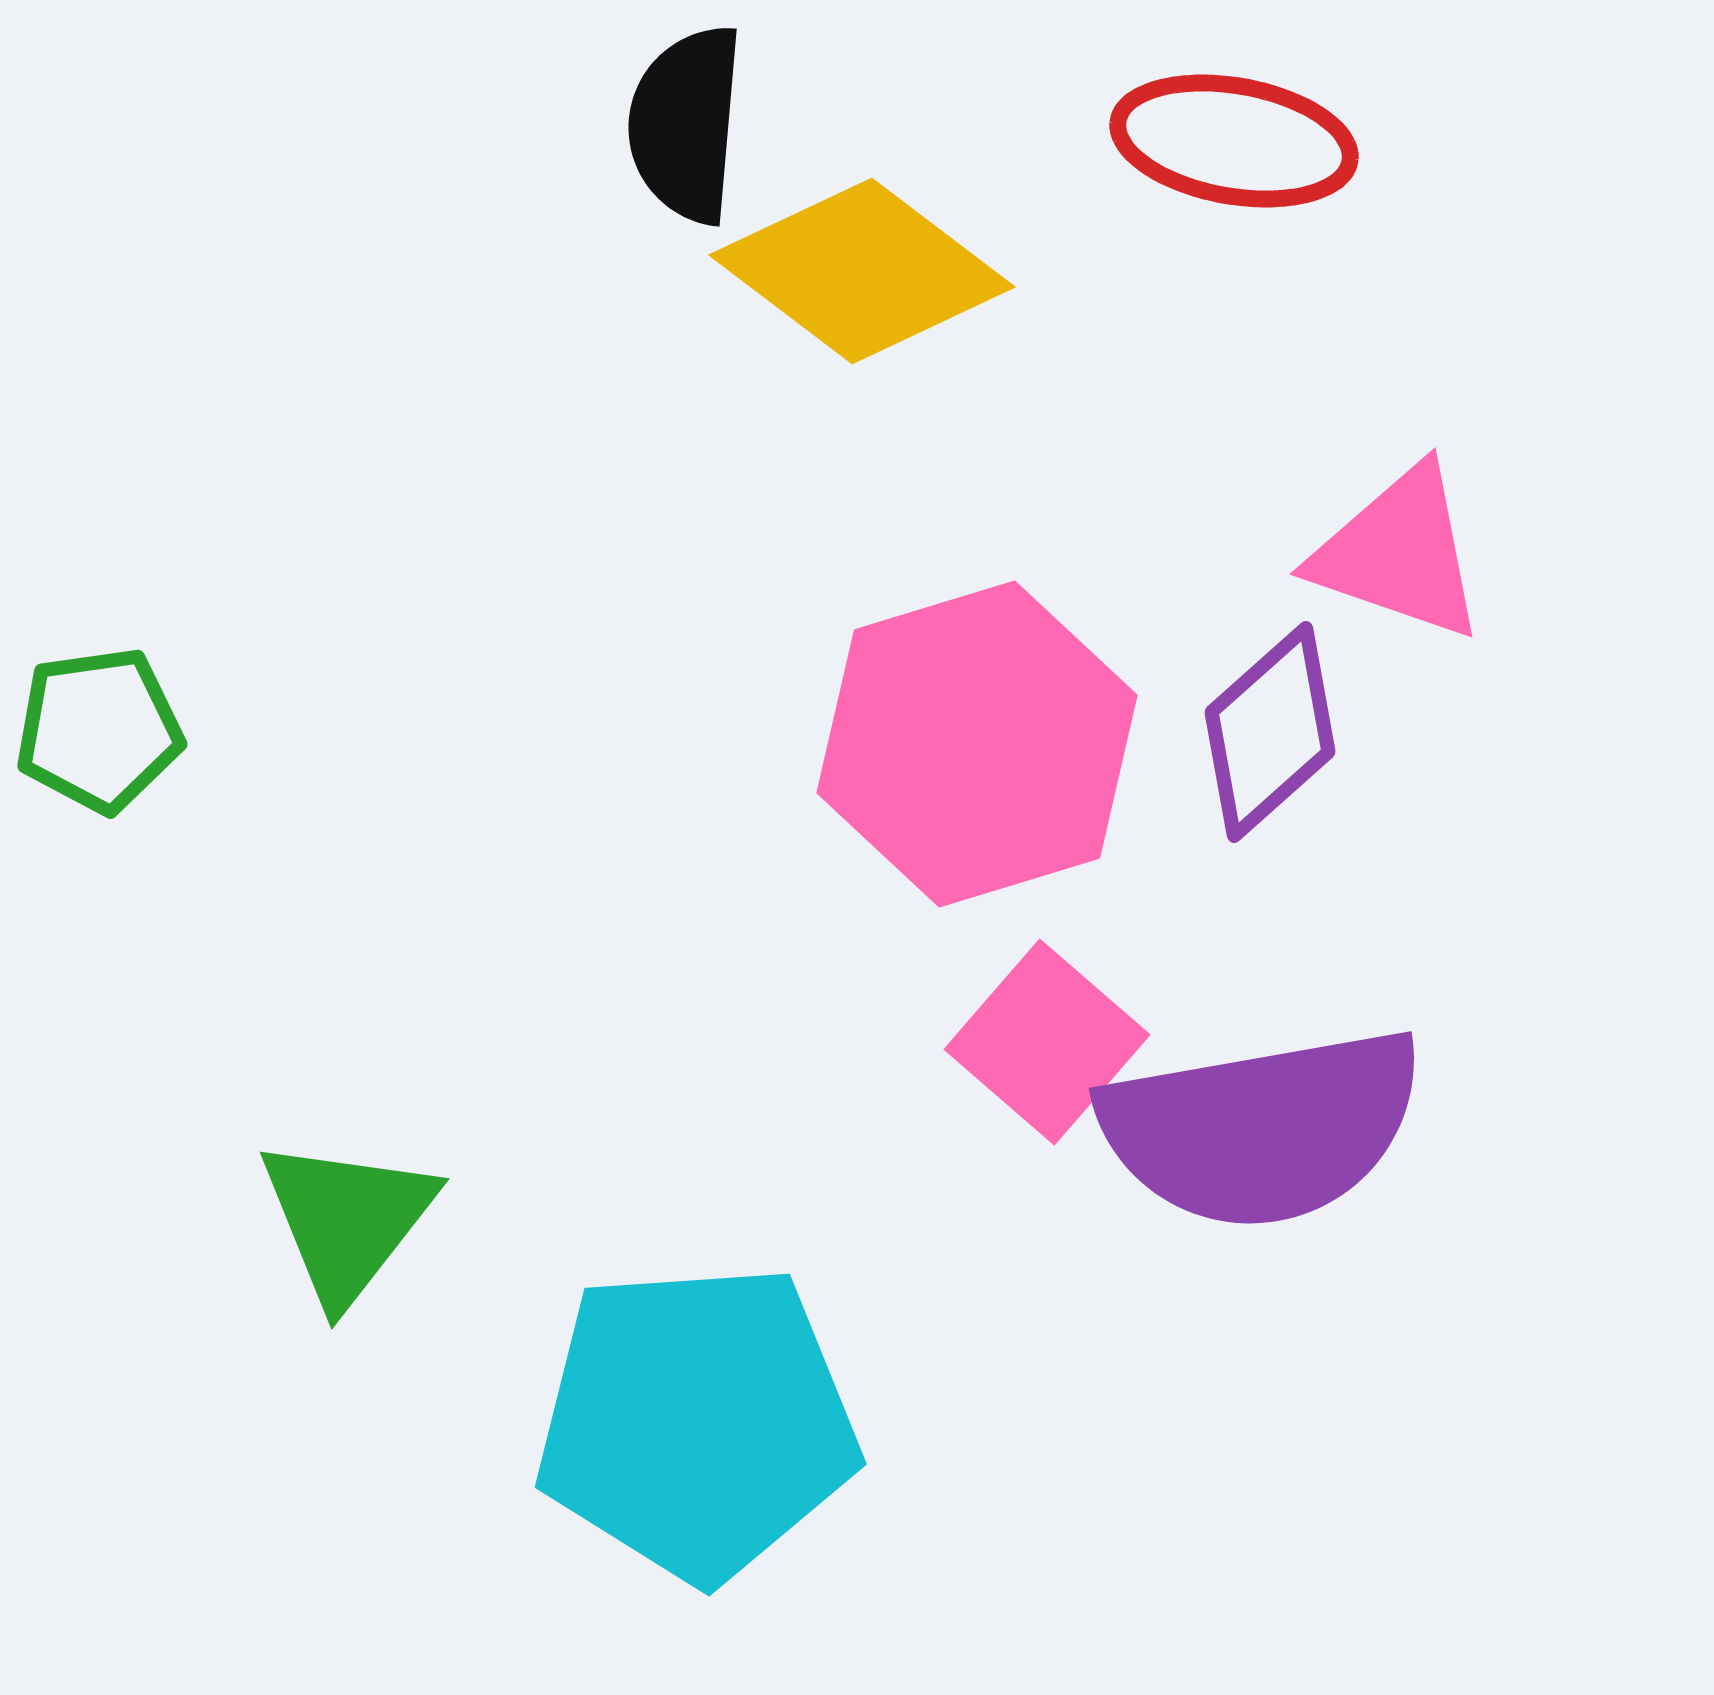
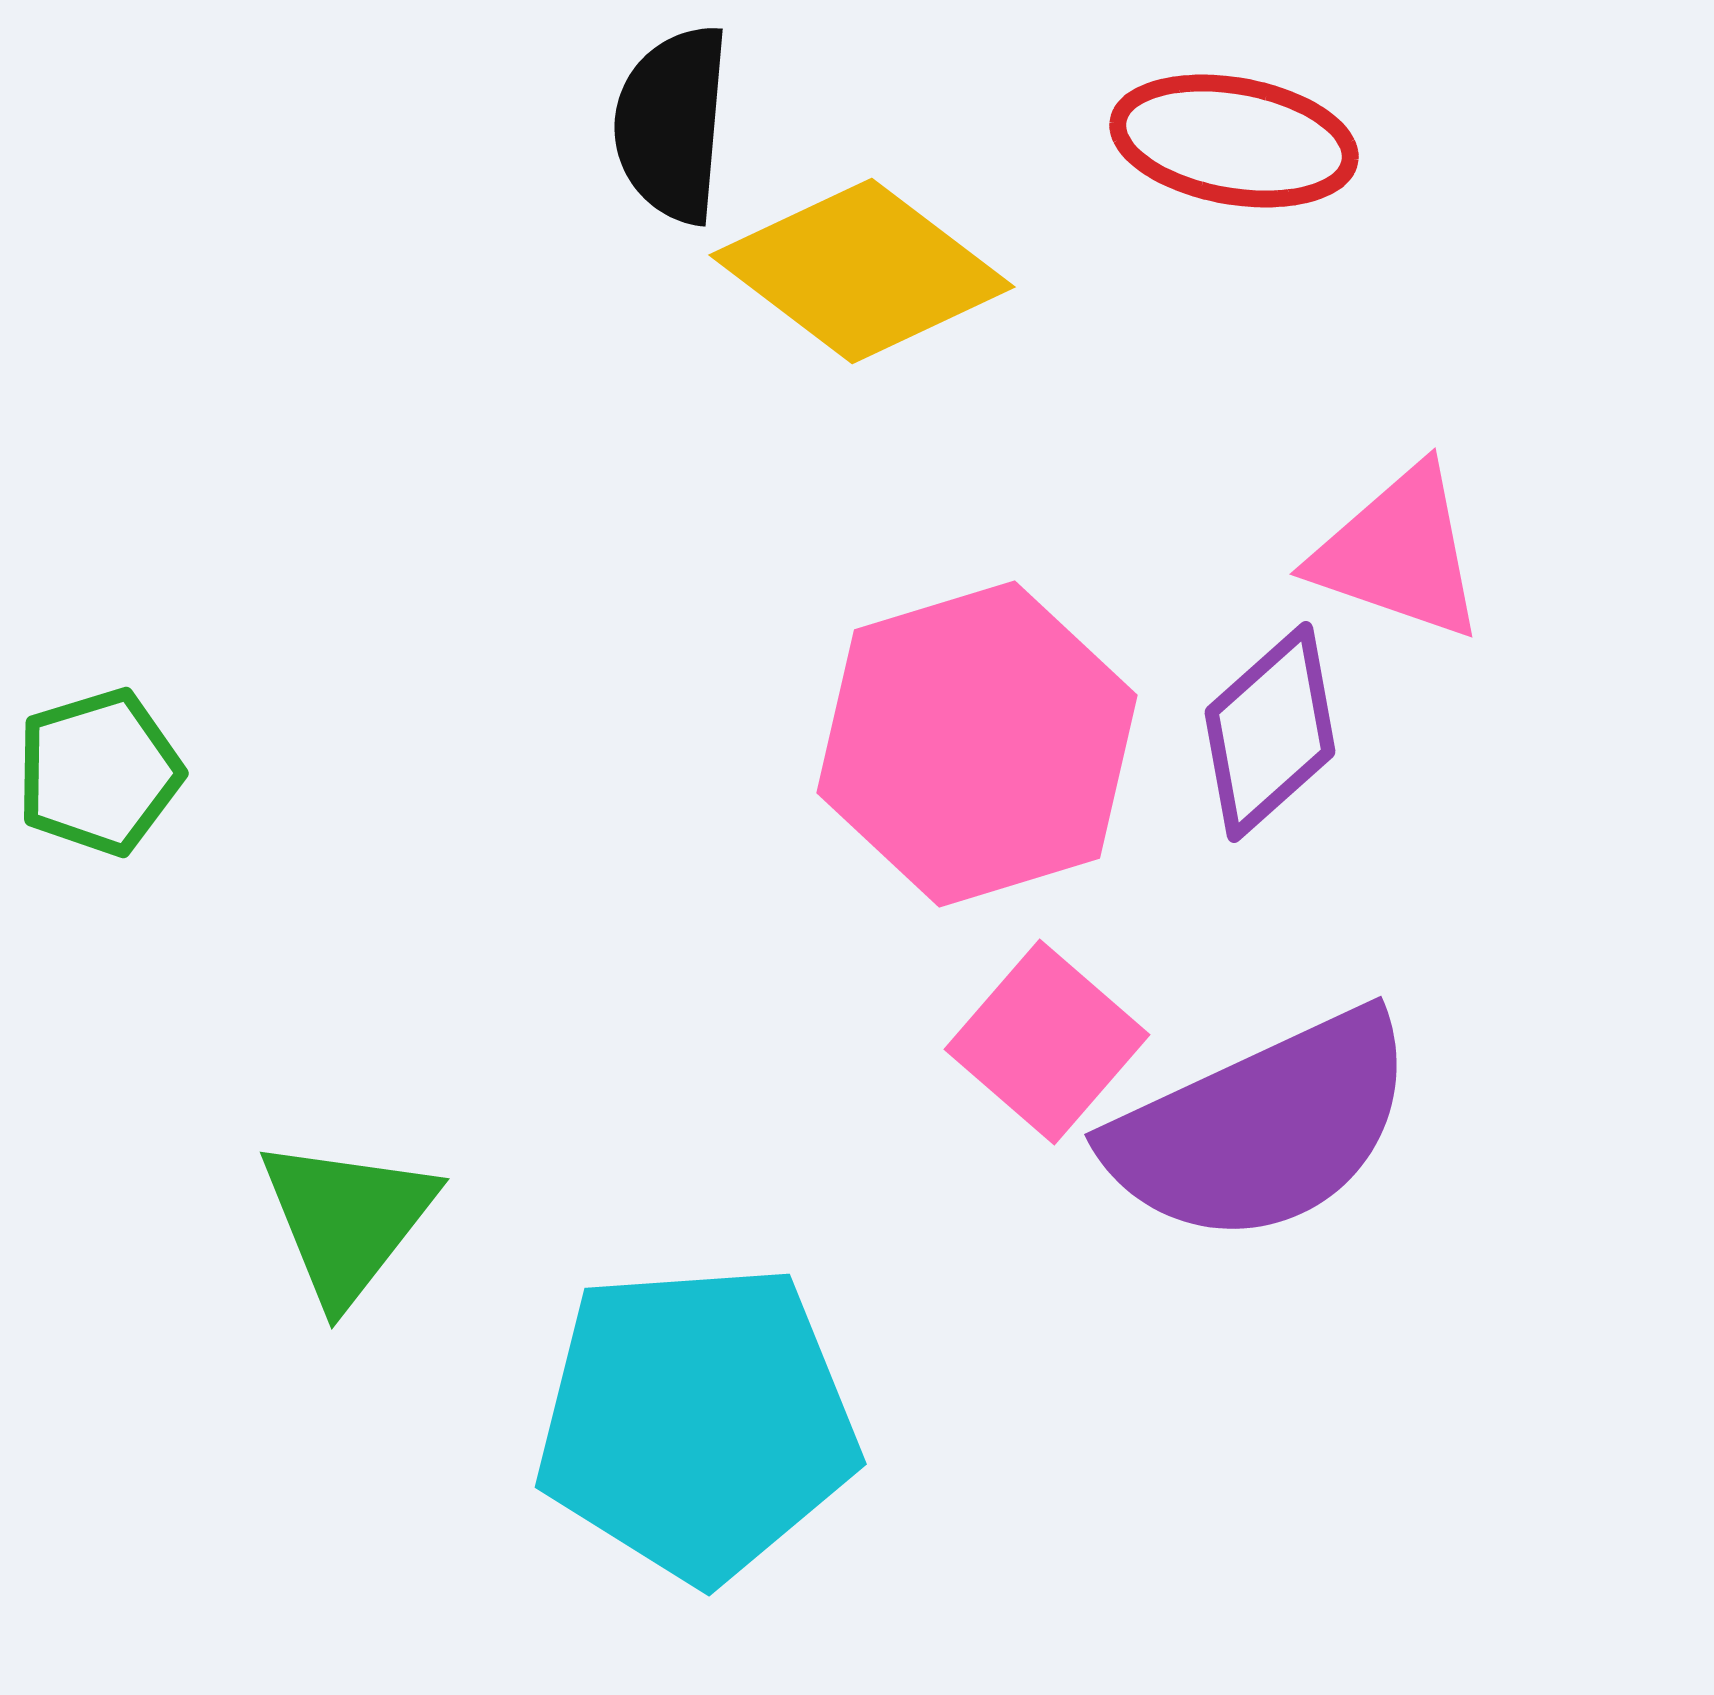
black semicircle: moved 14 px left
green pentagon: moved 42 px down; rotated 9 degrees counterclockwise
purple semicircle: rotated 15 degrees counterclockwise
